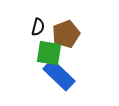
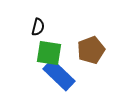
brown pentagon: moved 25 px right, 16 px down
